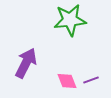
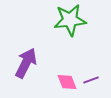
pink diamond: moved 1 px down
